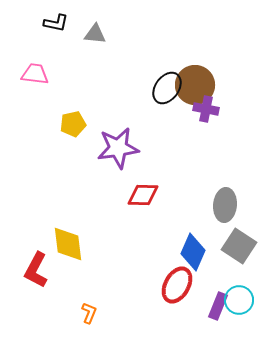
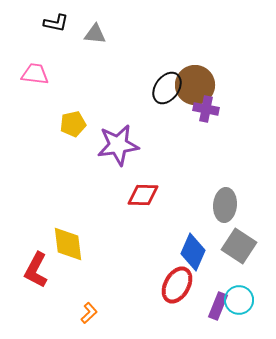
purple star: moved 3 px up
orange L-shape: rotated 25 degrees clockwise
